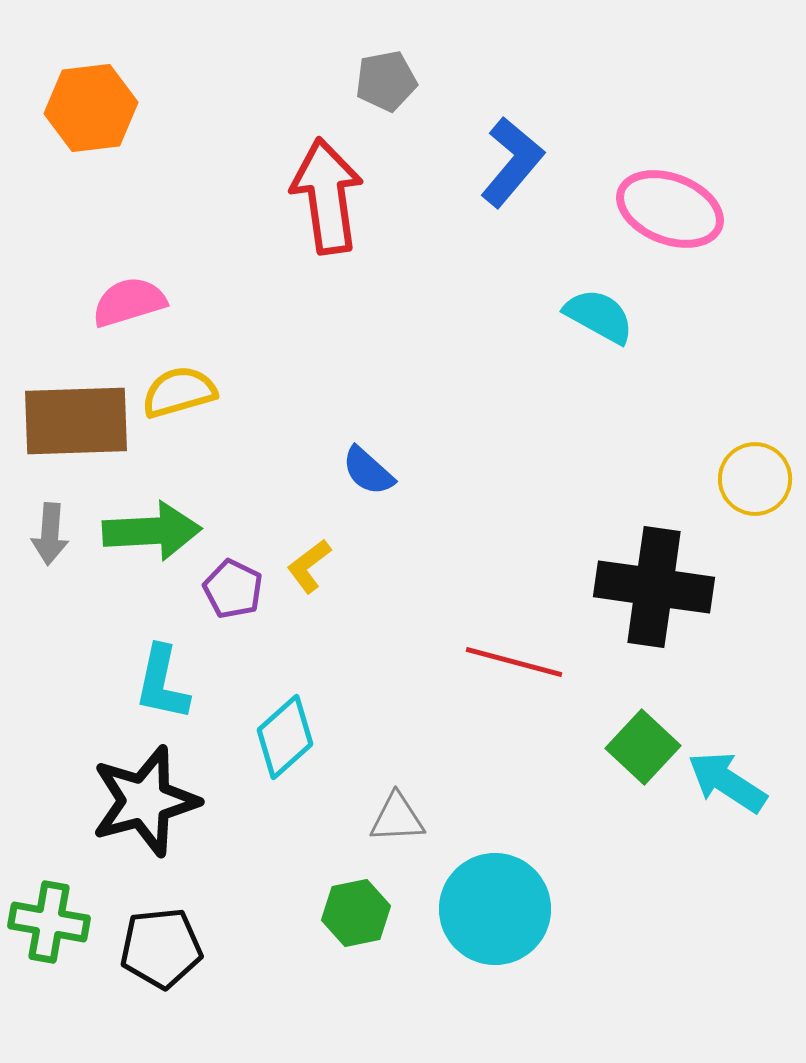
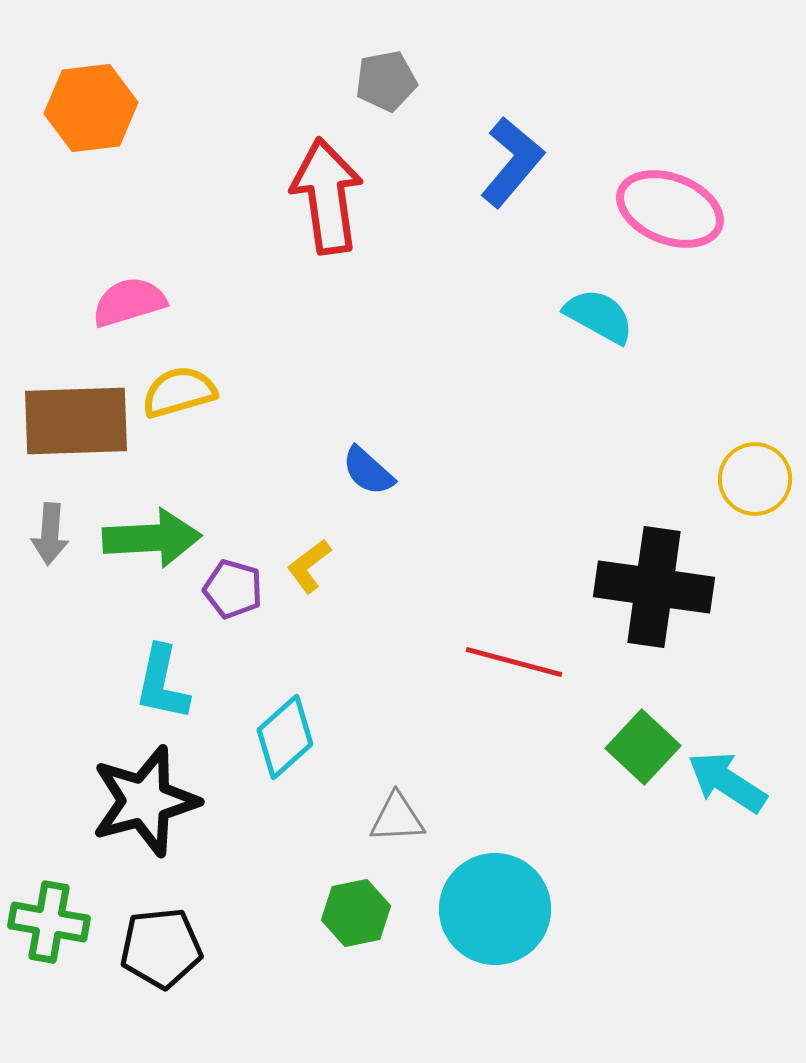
green arrow: moved 7 px down
purple pentagon: rotated 10 degrees counterclockwise
